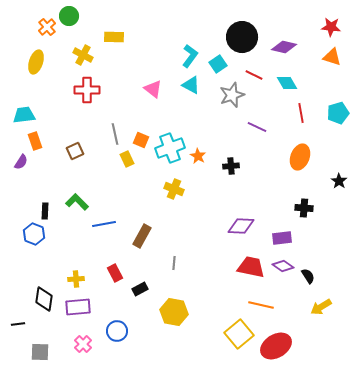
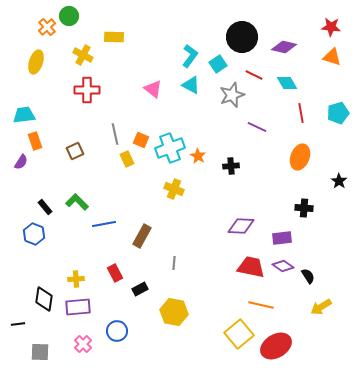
black rectangle at (45, 211): moved 4 px up; rotated 42 degrees counterclockwise
